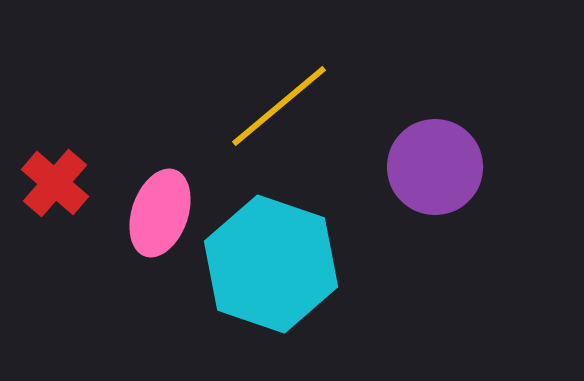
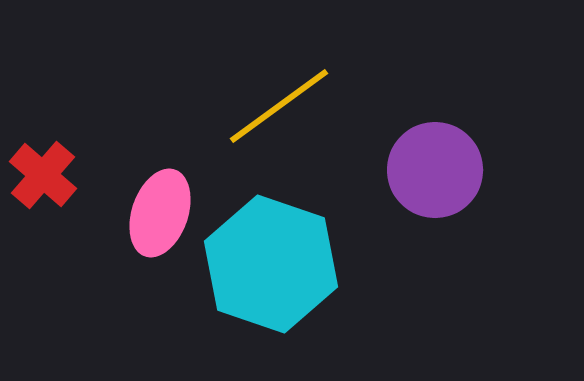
yellow line: rotated 4 degrees clockwise
purple circle: moved 3 px down
red cross: moved 12 px left, 8 px up
